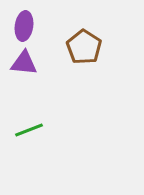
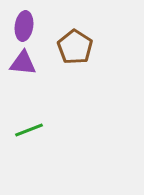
brown pentagon: moved 9 px left
purple triangle: moved 1 px left
